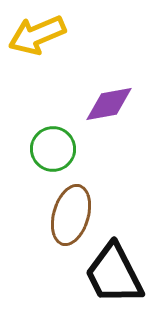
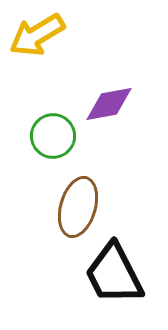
yellow arrow: rotated 8 degrees counterclockwise
green circle: moved 13 px up
brown ellipse: moved 7 px right, 8 px up
